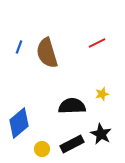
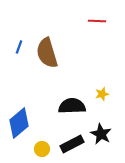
red line: moved 22 px up; rotated 30 degrees clockwise
